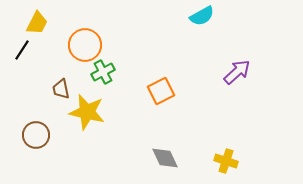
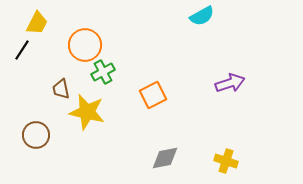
purple arrow: moved 7 px left, 11 px down; rotated 24 degrees clockwise
orange square: moved 8 px left, 4 px down
gray diamond: rotated 76 degrees counterclockwise
